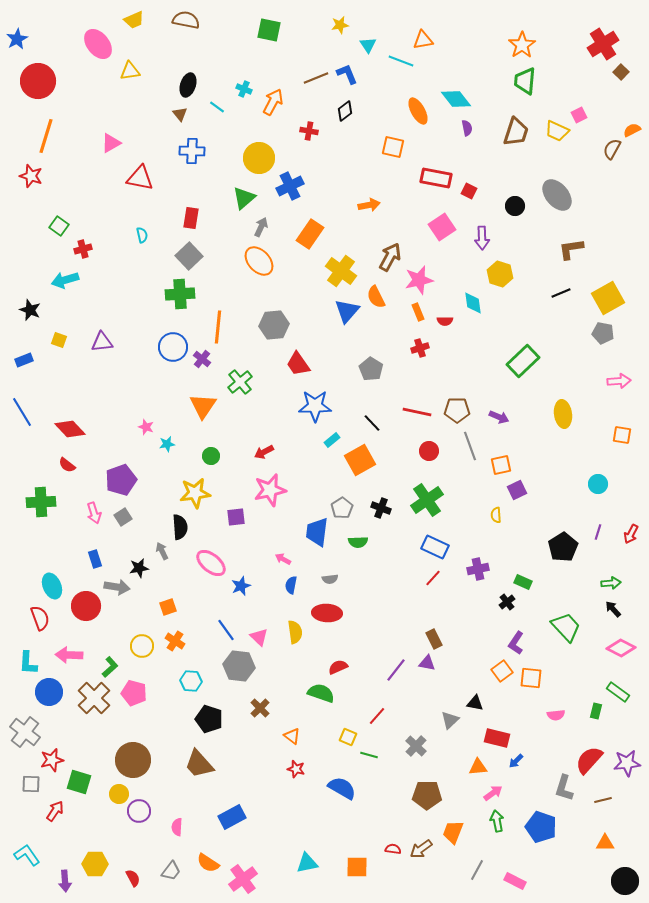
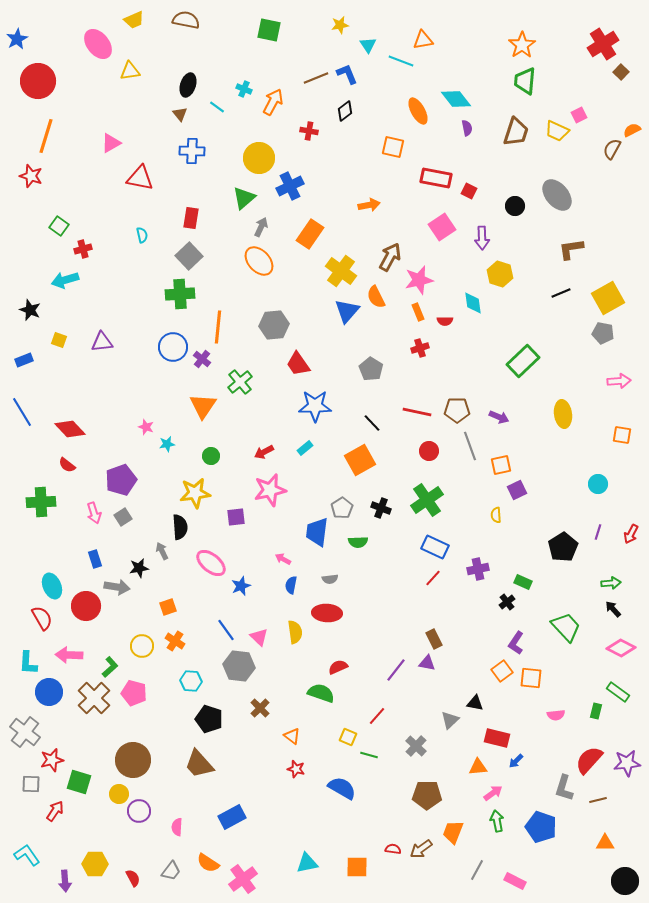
cyan rectangle at (332, 440): moved 27 px left, 8 px down
red semicircle at (40, 618): moved 2 px right; rotated 10 degrees counterclockwise
brown line at (603, 800): moved 5 px left
